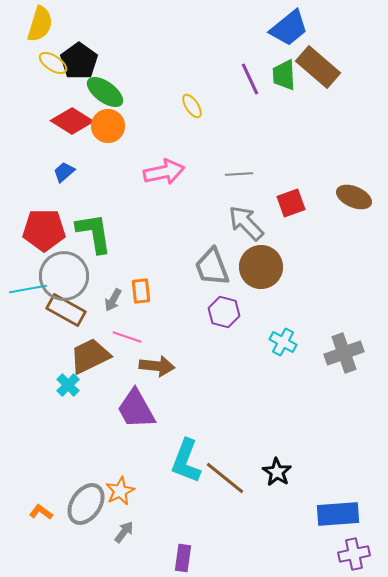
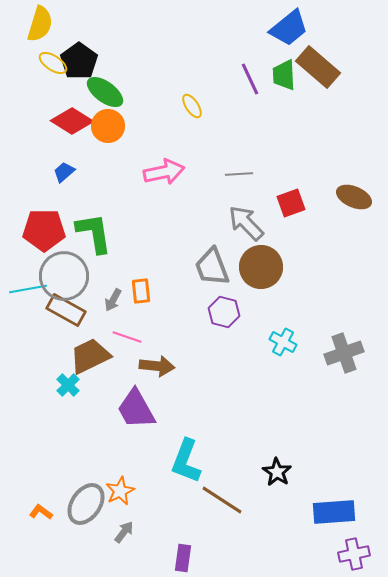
brown line at (225, 478): moved 3 px left, 22 px down; rotated 6 degrees counterclockwise
blue rectangle at (338, 514): moved 4 px left, 2 px up
